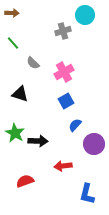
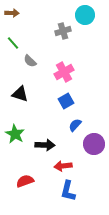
gray semicircle: moved 3 px left, 2 px up
green star: moved 1 px down
black arrow: moved 7 px right, 4 px down
blue L-shape: moved 19 px left, 3 px up
